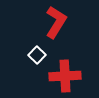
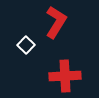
white square: moved 11 px left, 10 px up
